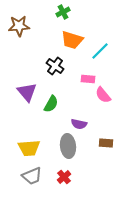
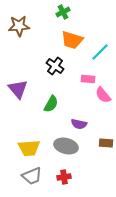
cyan line: moved 1 px down
purple triangle: moved 9 px left, 3 px up
gray ellipse: moved 2 px left; rotated 70 degrees counterclockwise
red cross: rotated 32 degrees clockwise
